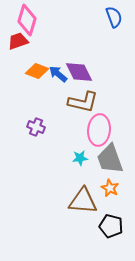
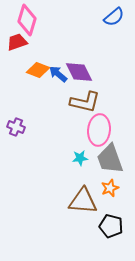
blue semicircle: rotated 70 degrees clockwise
red trapezoid: moved 1 px left, 1 px down
orange diamond: moved 1 px right, 1 px up
brown L-shape: moved 2 px right
purple cross: moved 20 px left
orange star: rotated 24 degrees clockwise
